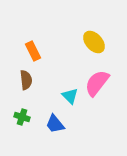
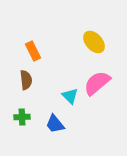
pink semicircle: rotated 12 degrees clockwise
green cross: rotated 21 degrees counterclockwise
